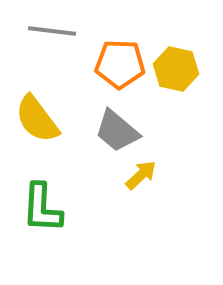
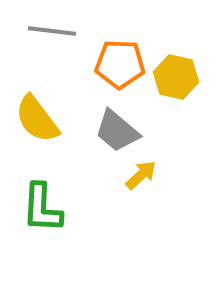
yellow hexagon: moved 8 px down
